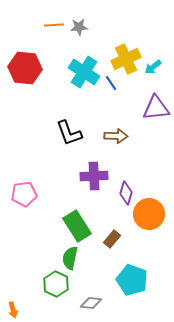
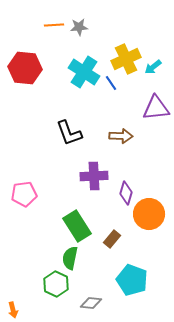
brown arrow: moved 5 px right
